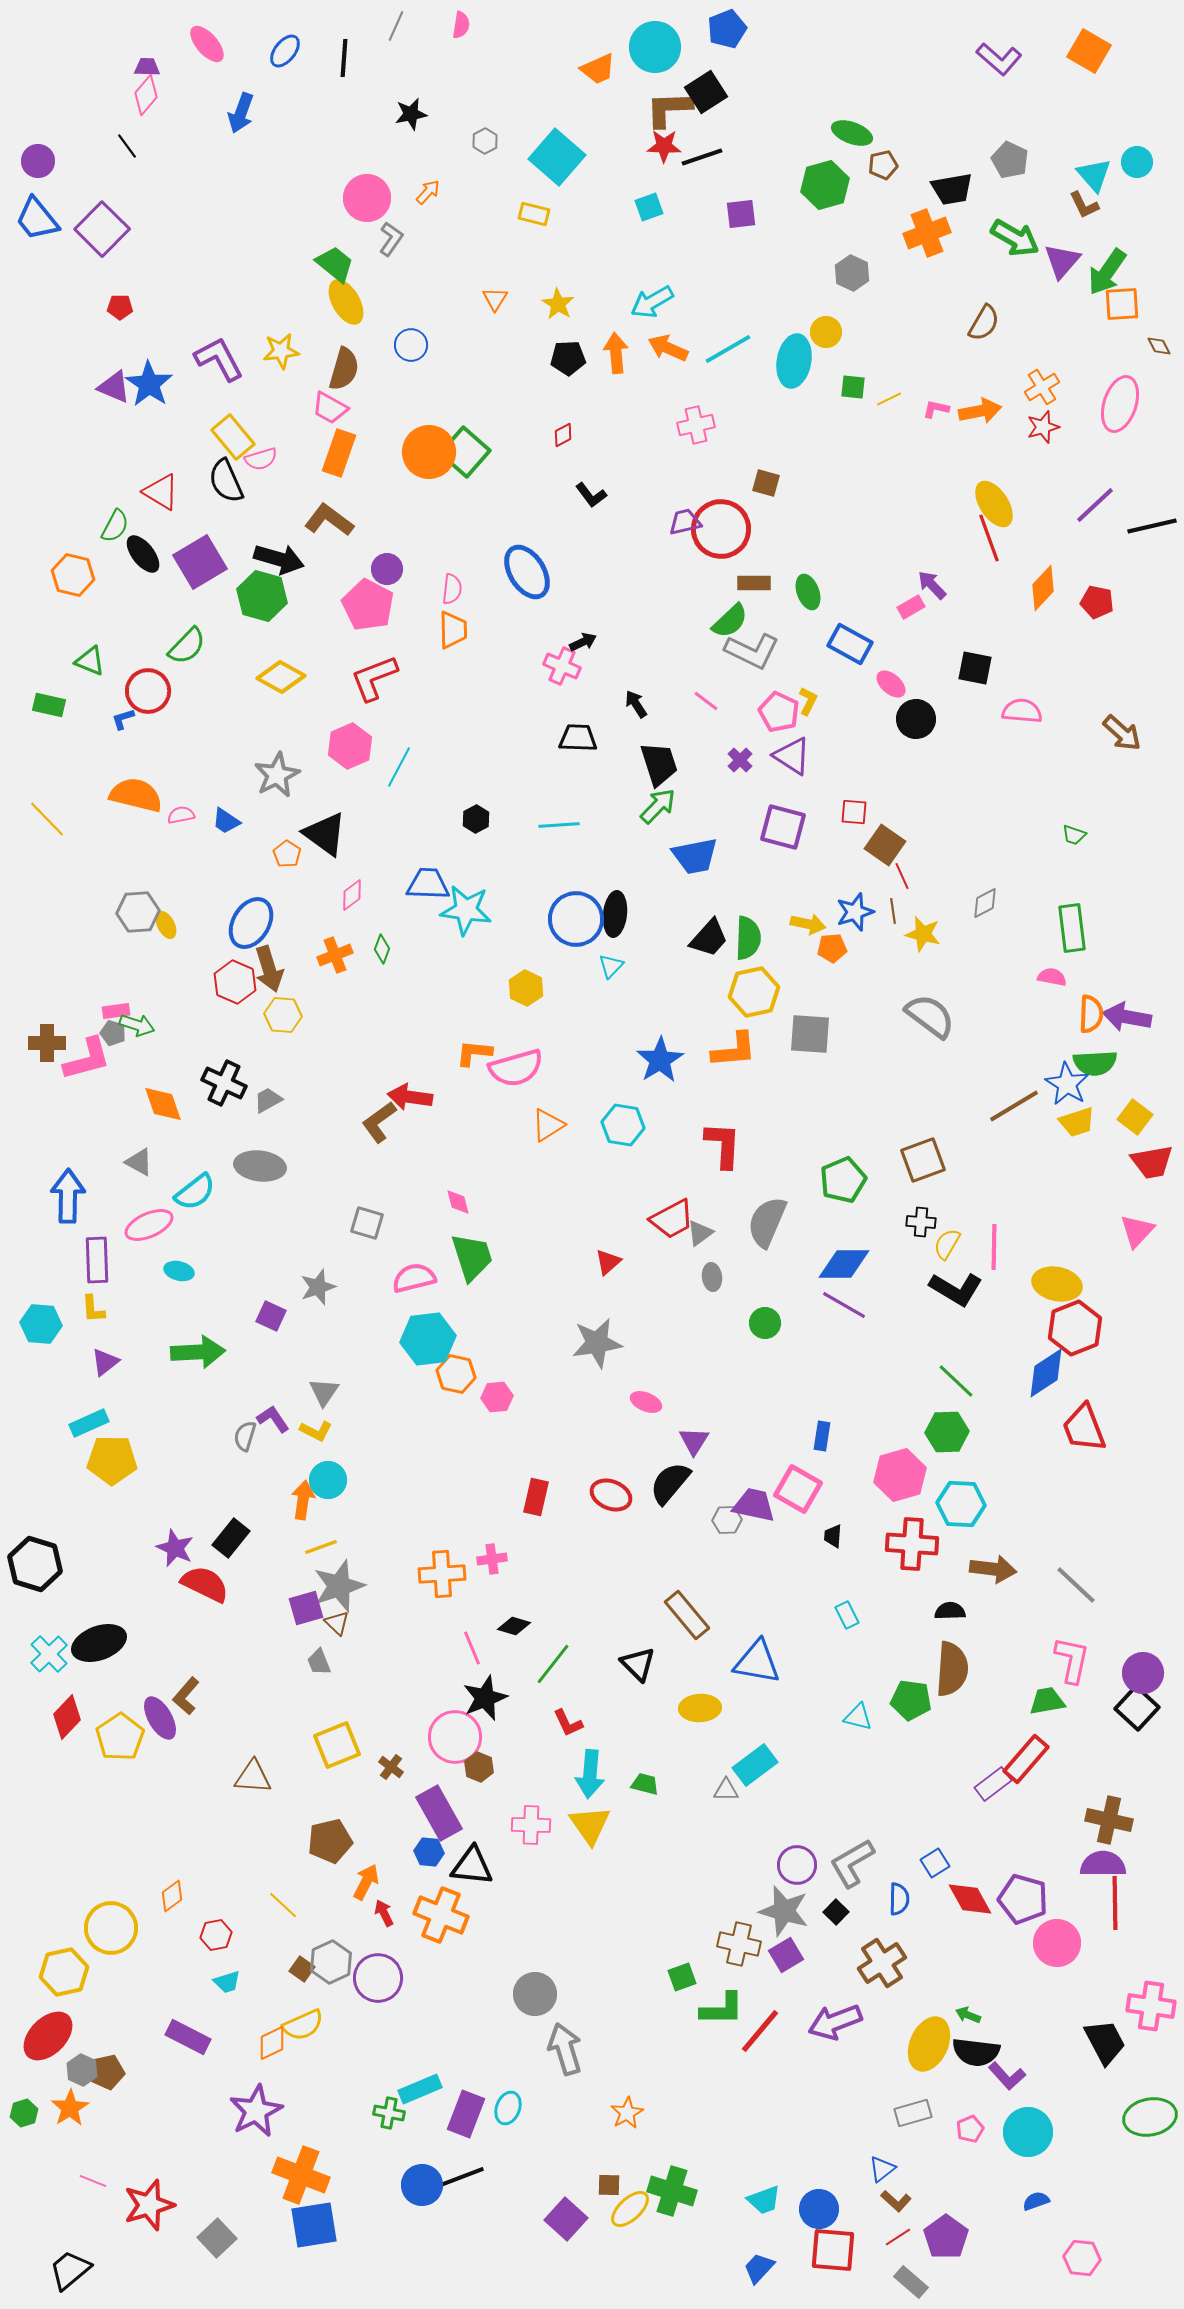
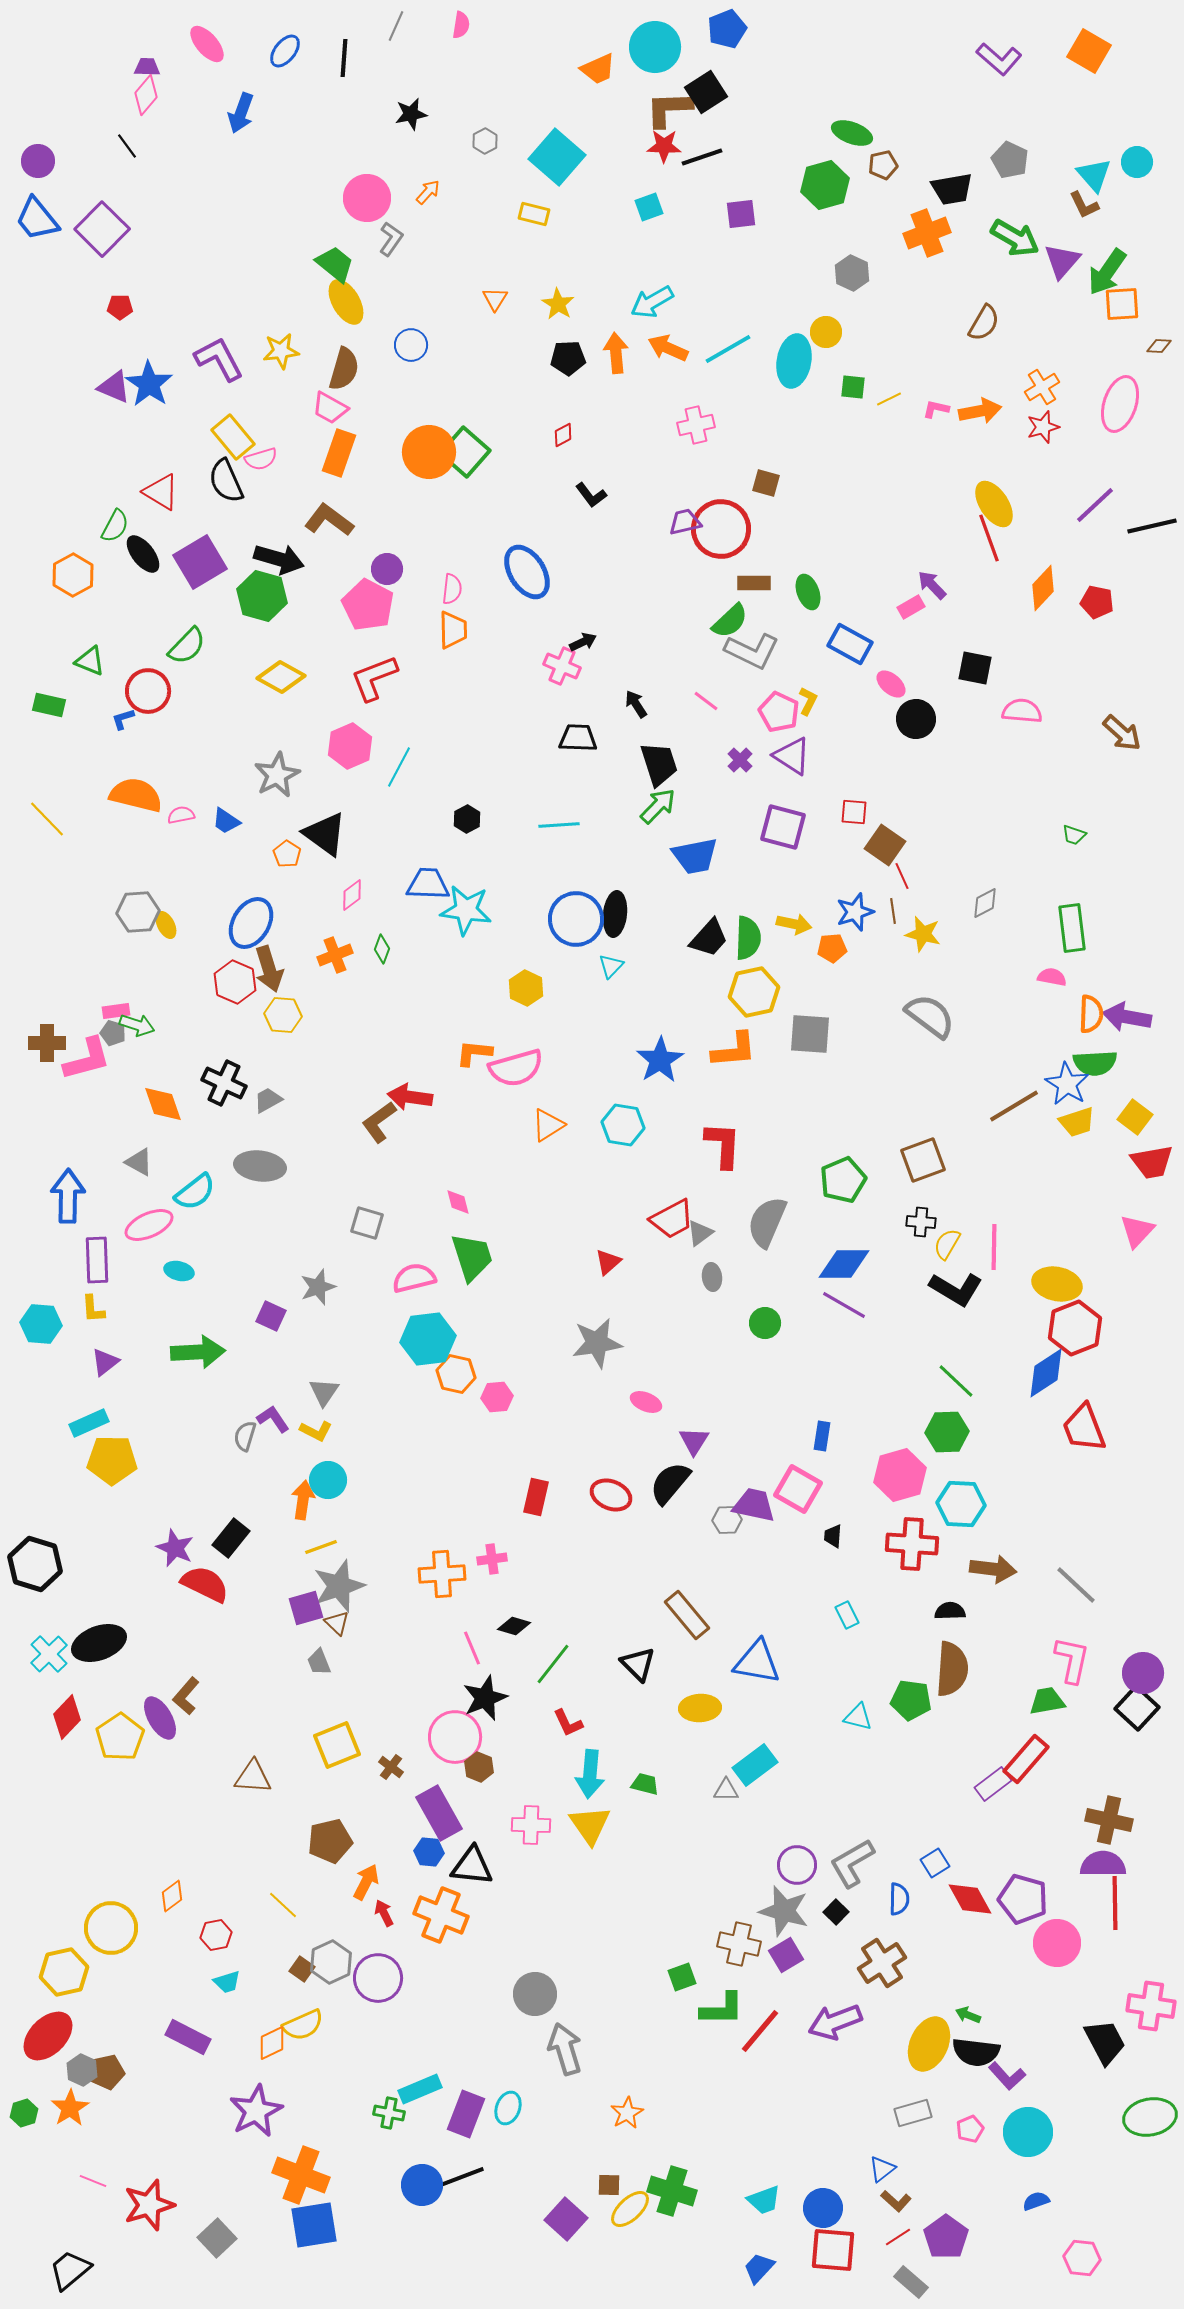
brown diamond at (1159, 346): rotated 60 degrees counterclockwise
orange hexagon at (73, 575): rotated 18 degrees clockwise
black hexagon at (476, 819): moved 9 px left
yellow arrow at (808, 924): moved 14 px left
blue circle at (819, 2209): moved 4 px right, 1 px up
